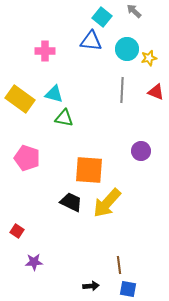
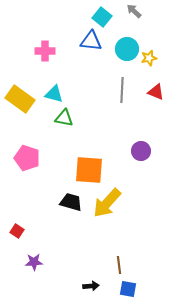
black trapezoid: rotated 10 degrees counterclockwise
